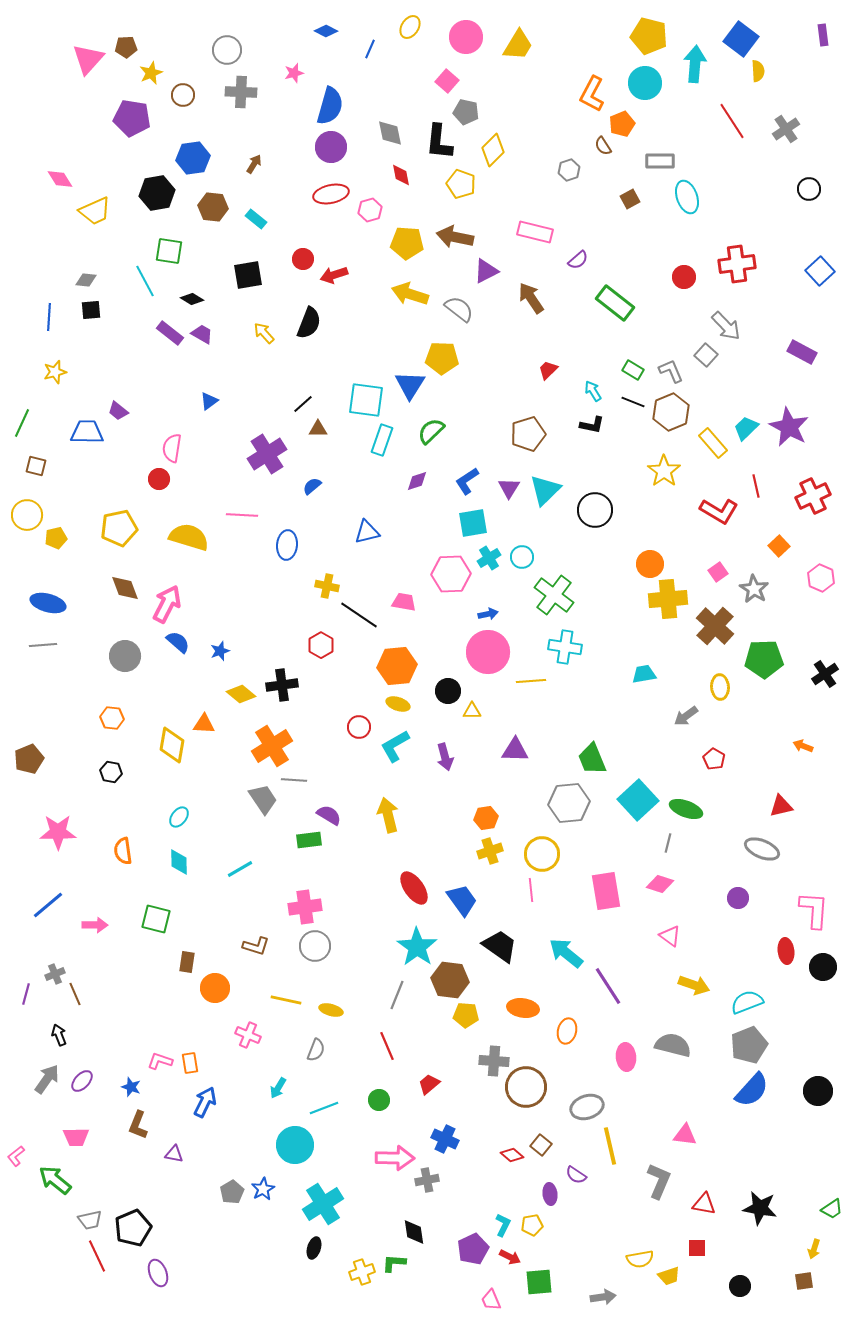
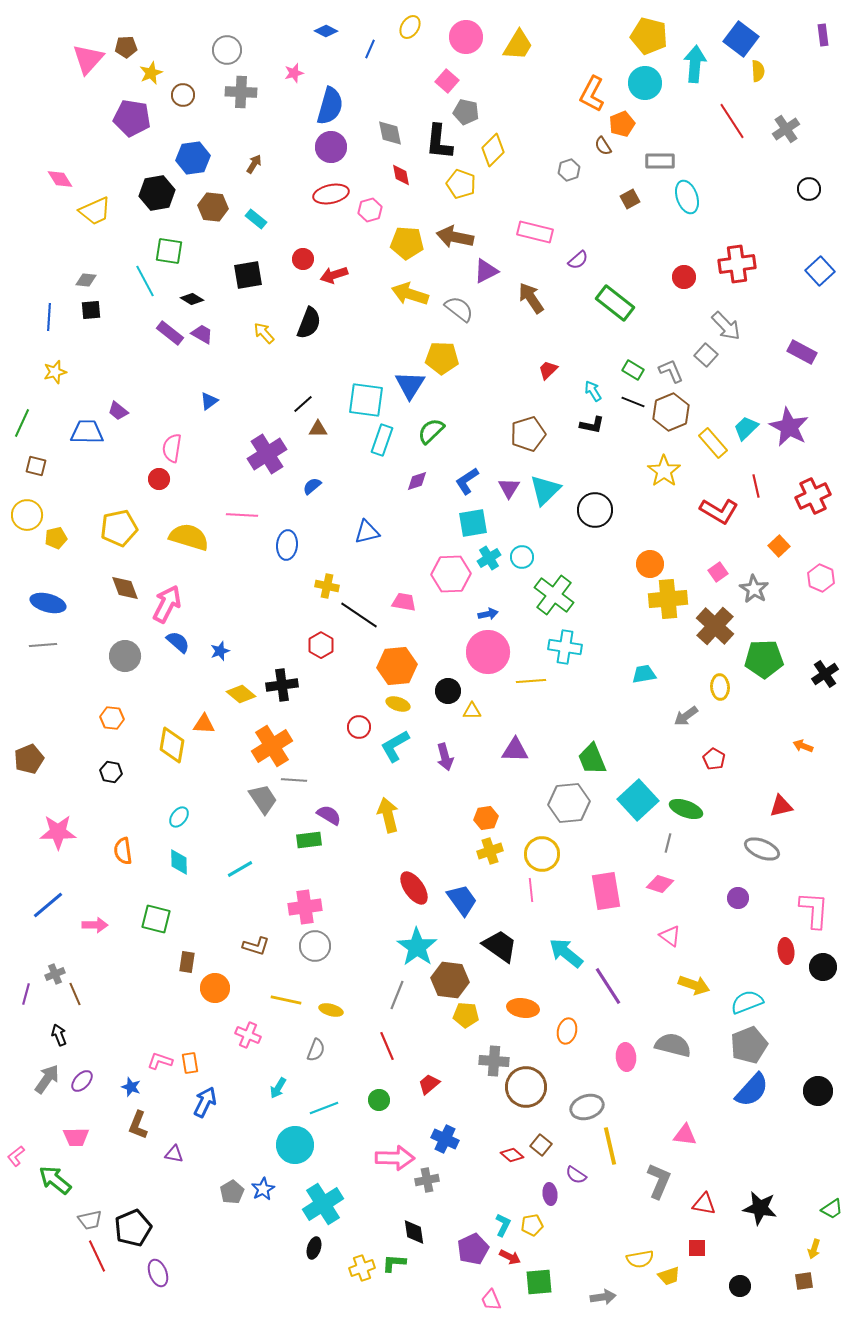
yellow cross at (362, 1272): moved 4 px up
